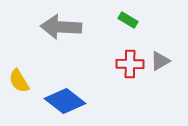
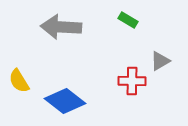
red cross: moved 2 px right, 17 px down
